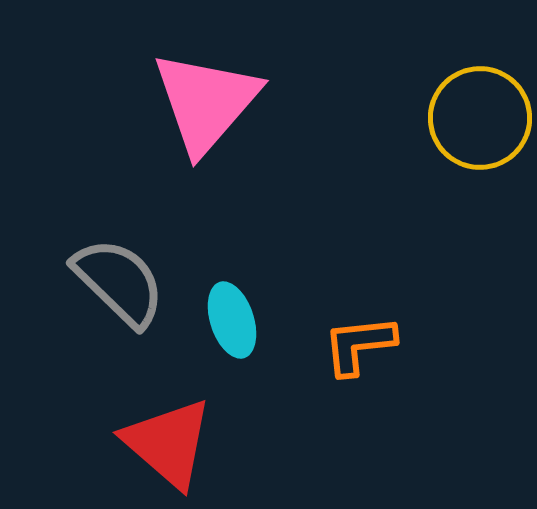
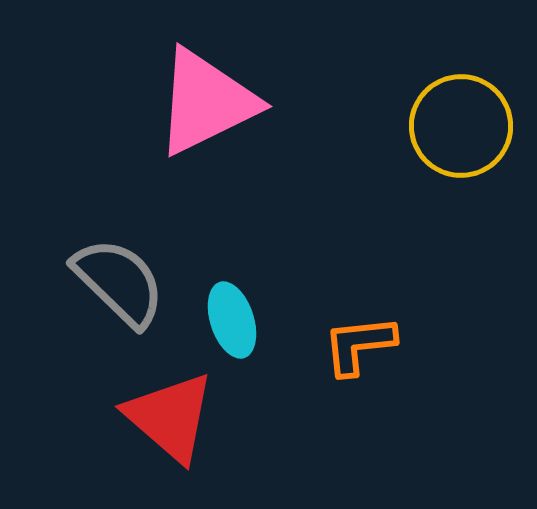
pink triangle: rotated 23 degrees clockwise
yellow circle: moved 19 px left, 8 px down
red triangle: moved 2 px right, 26 px up
